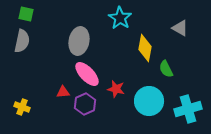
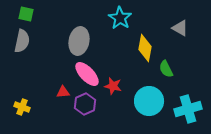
red star: moved 3 px left, 3 px up
